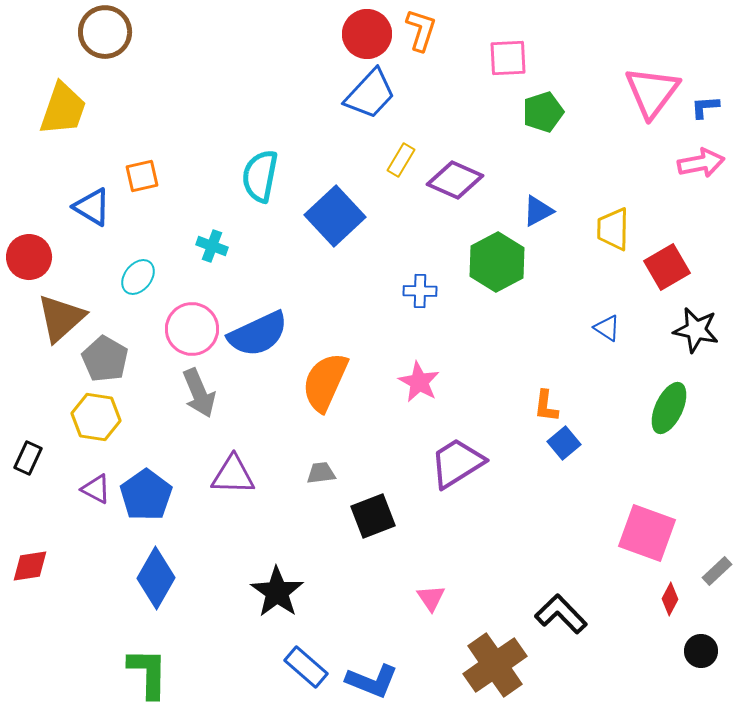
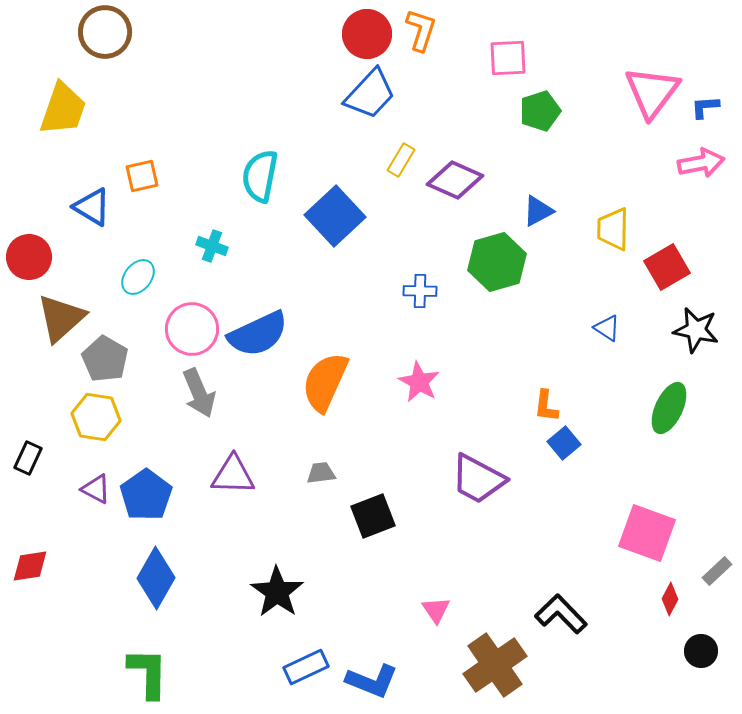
green pentagon at (543, 112): moved 3 px left, 1 px up
green hexagon at (497, 262): rotated 12 degrees clockwise
purple trapezoid at (457, 463): moved 21 px right, 16 px down; rotated 120 degrees counterclockwise
pink triangle at (431, 598): moved 5 px right, 12 px down
blue rectangle at (306, 667): rotated 66 degrees counterclockwise
